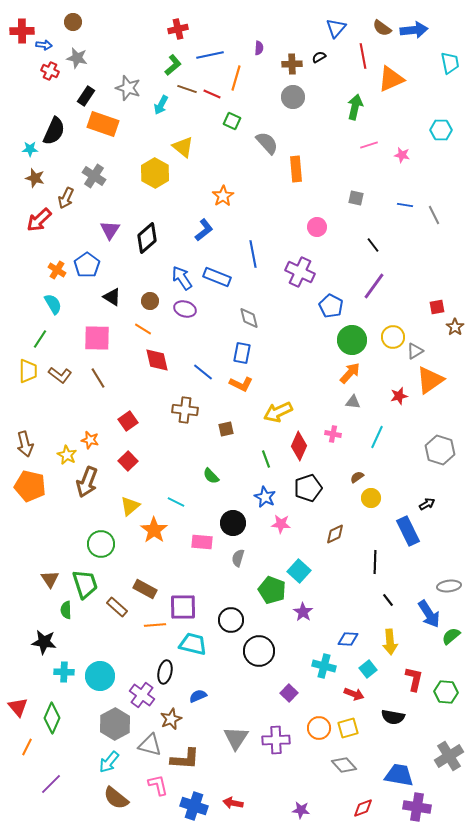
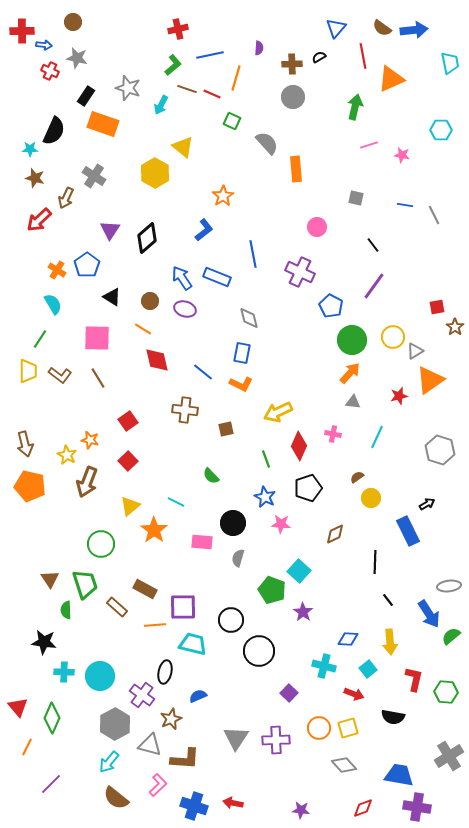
pink L-shape at (158, 785): rotated 60 degrees clockwise
